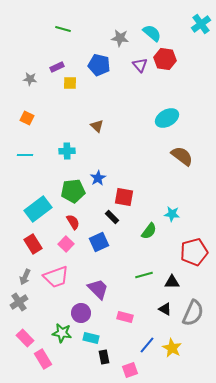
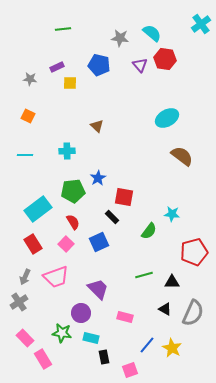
green line at (63, 29): rotated 21 degrees counterclockwise
orange square at (27, 118): moved 1 px right, 2 px up
